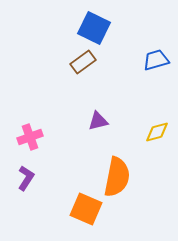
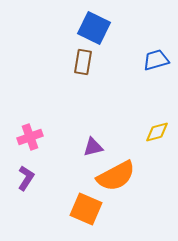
brown rectangle: rotated 45 degrees counterclockwise
purple triangle: moved 5 px left, 26 px down
orange semicircle: moved 1 px left, 1 px up; rotated 51 degrees clockwise
